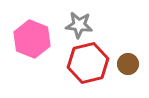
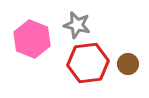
gray star: moved 2 px left; rotated 8 degrees clockwise
red hexagon: rotated 6 degrees clockwise
